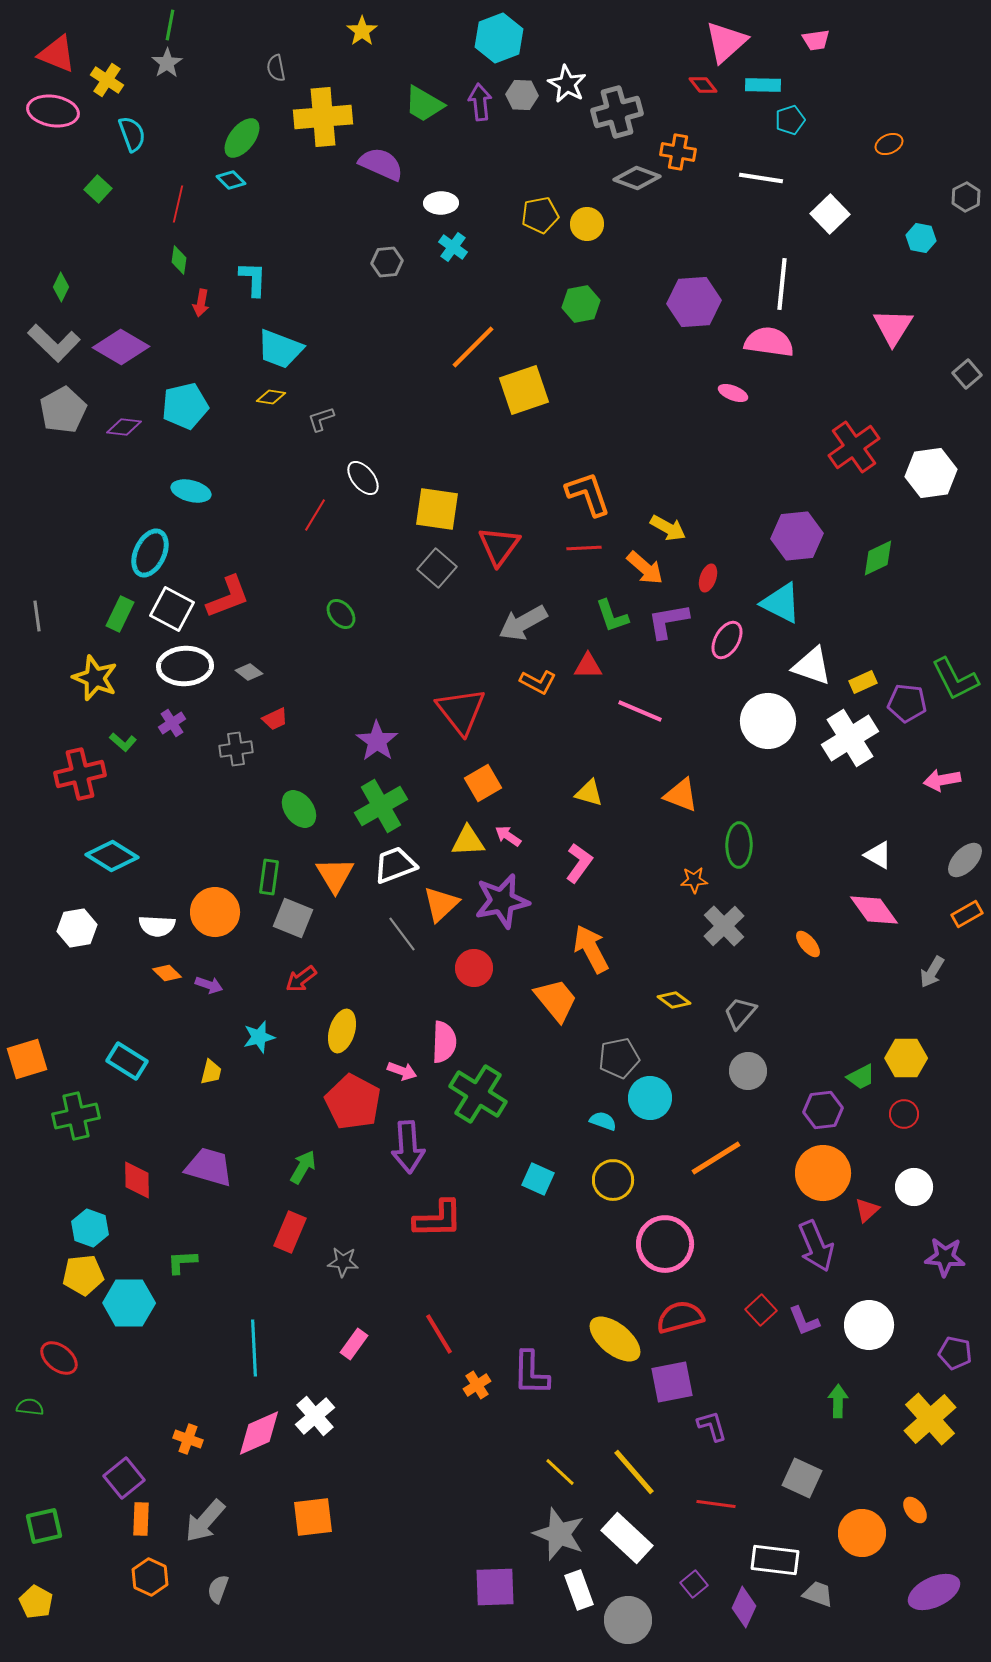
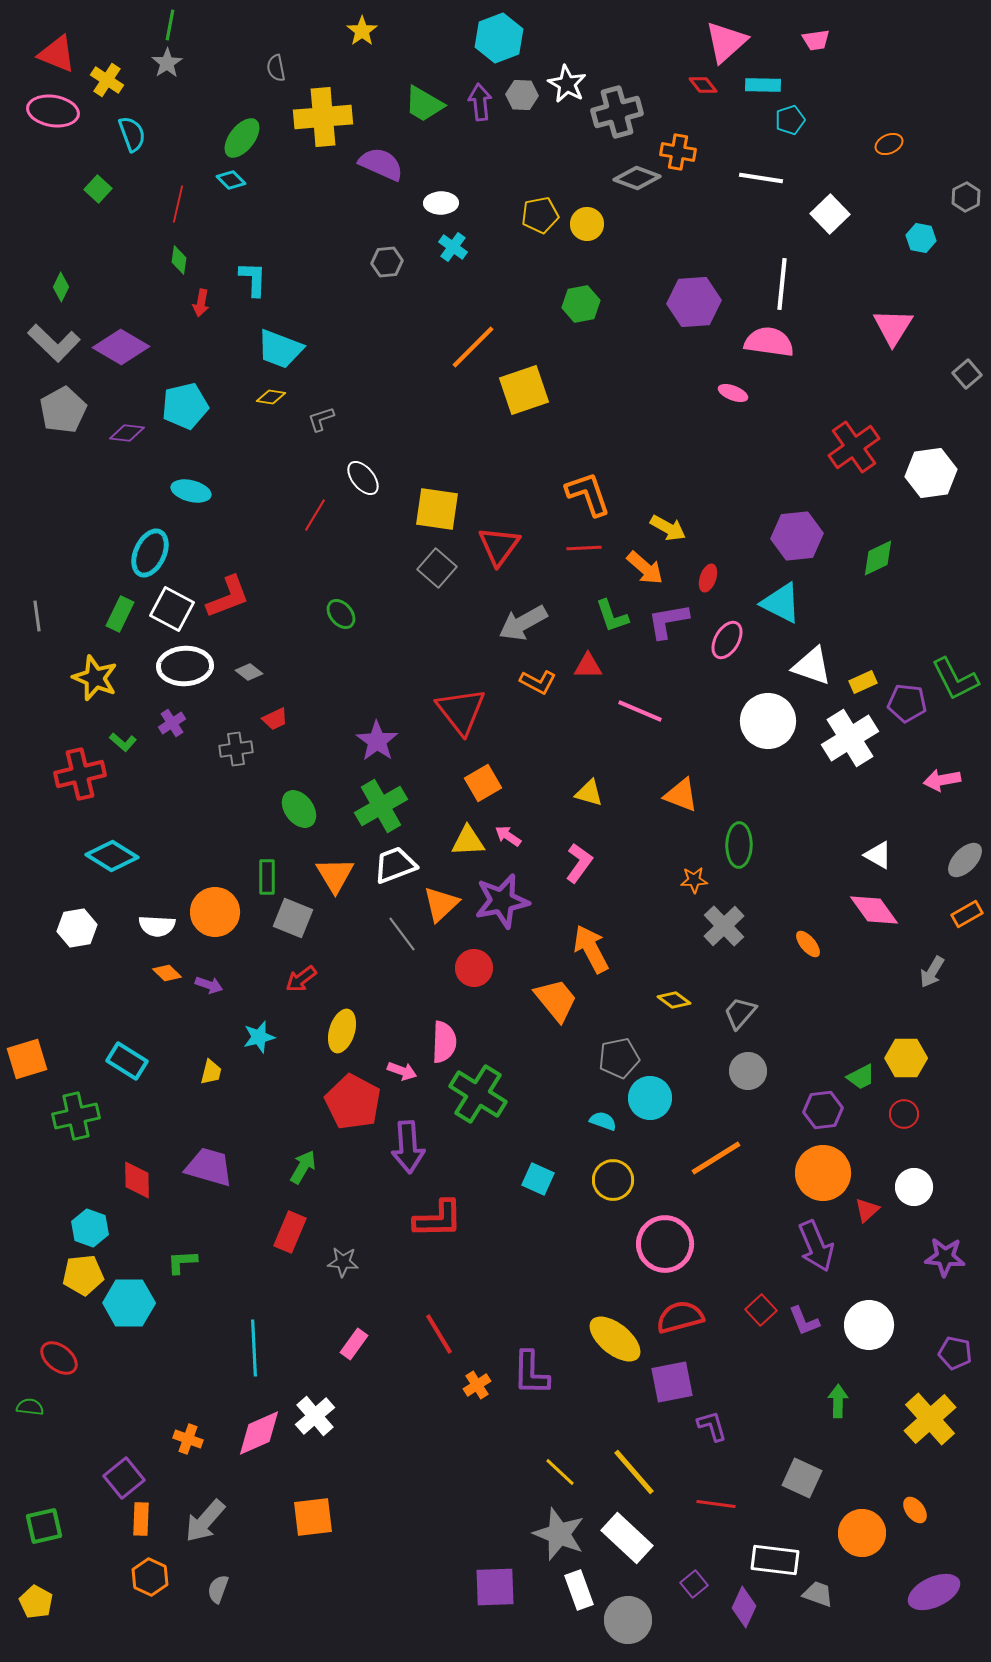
purple diamond at (124, 427): moved 3 px right, 6 px down
green rectangle at (269, 877): moved 2 px left; rotated 8 degrees counterclockwise
